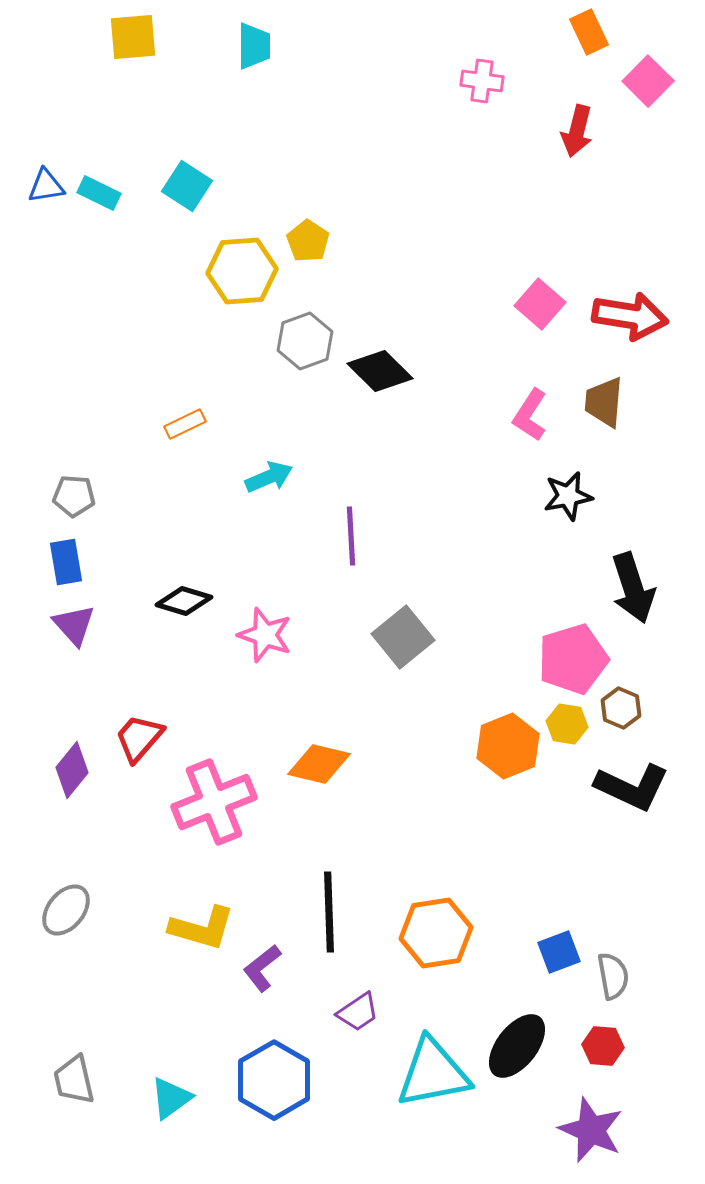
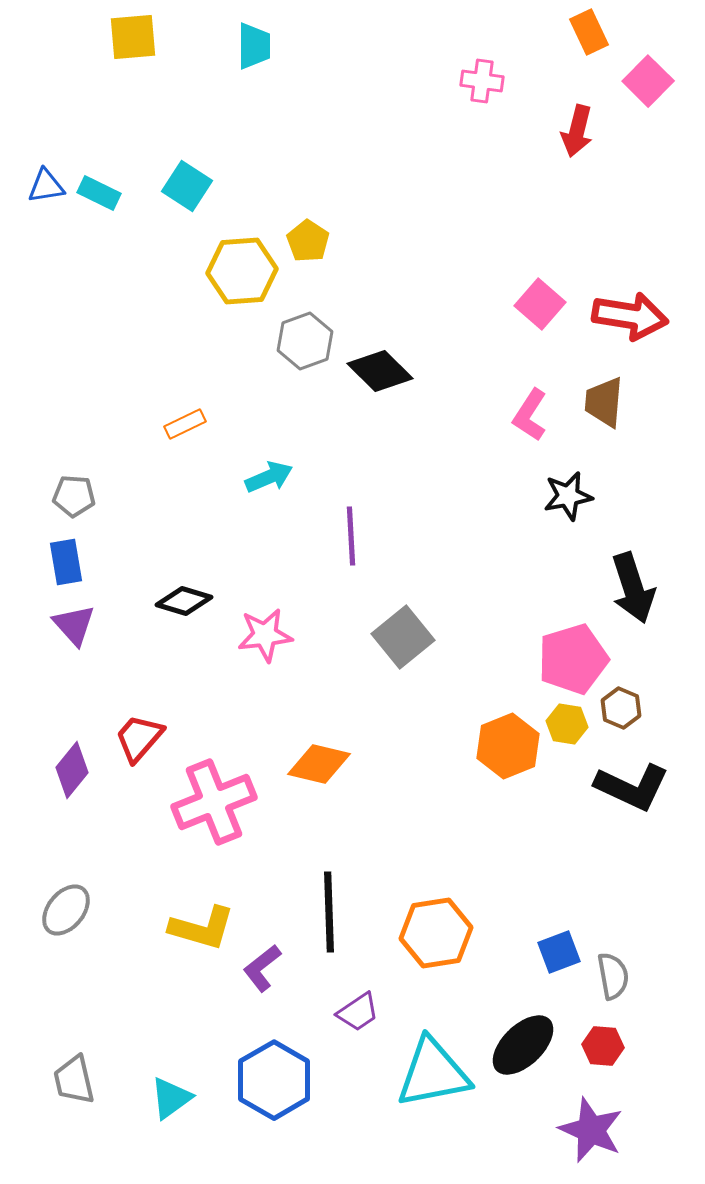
pink star at (265, 635): rotated 26 degrees counterclockwise
black ellipse at (517, 1046): moved 6 px right, 1 px up; rotated 8 degrees clockwise
